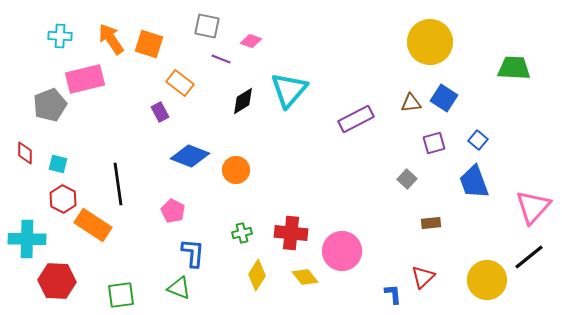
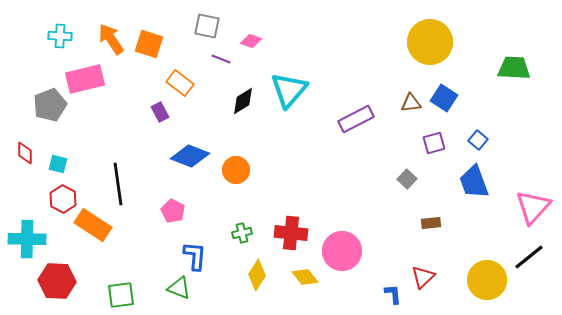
blue L-shape at (193, 253): moved 2 px right, 3 px down
